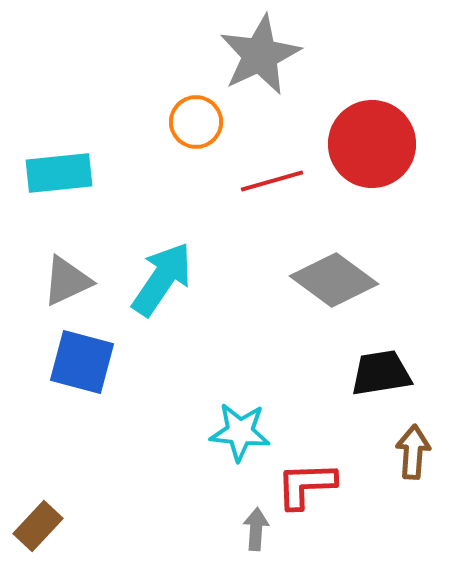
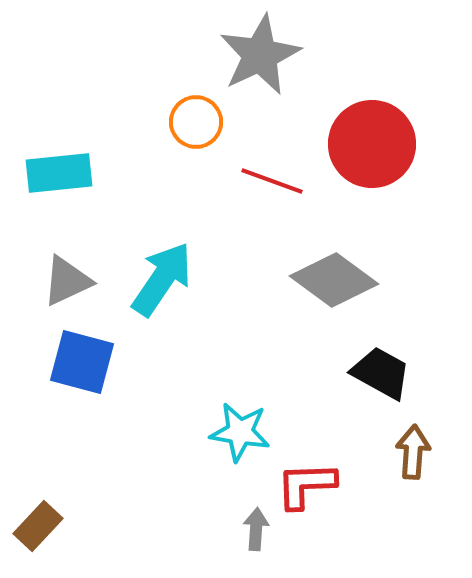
red line: rotated 36 degrees clockwise
black trapezoid: rotated 38 degrees clockwise
cyan star: rotated 4 degrees clockwise
